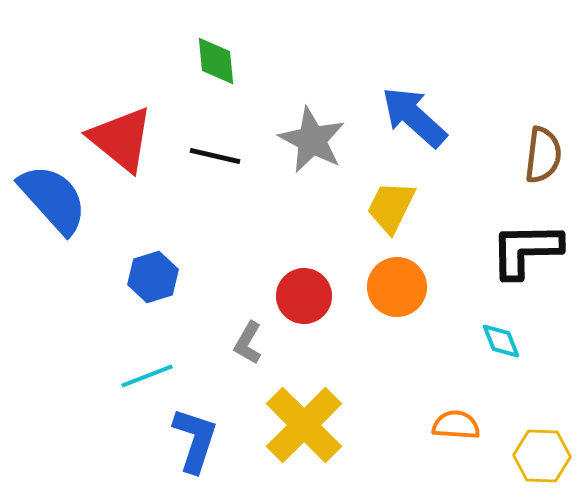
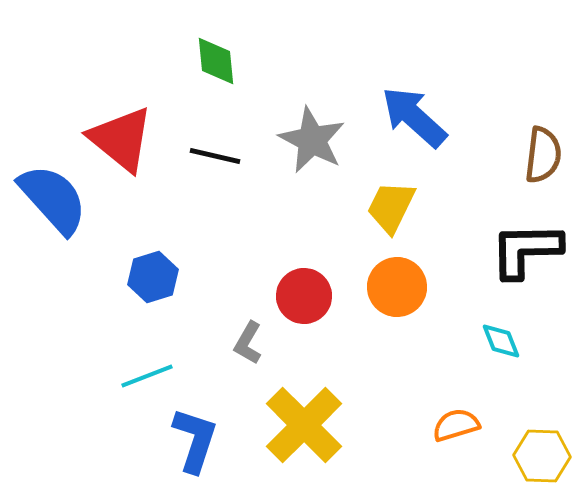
orange semicircle: rotated 21 degrees counterclockwise
